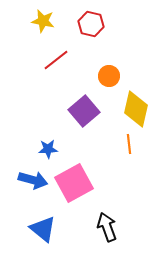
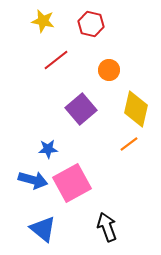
orange circle: moved 6 px up
purple square: moved 3 px left, 2 px up
orange line: rotated 60 degrees clockwise
pink square: moved 2 px left
